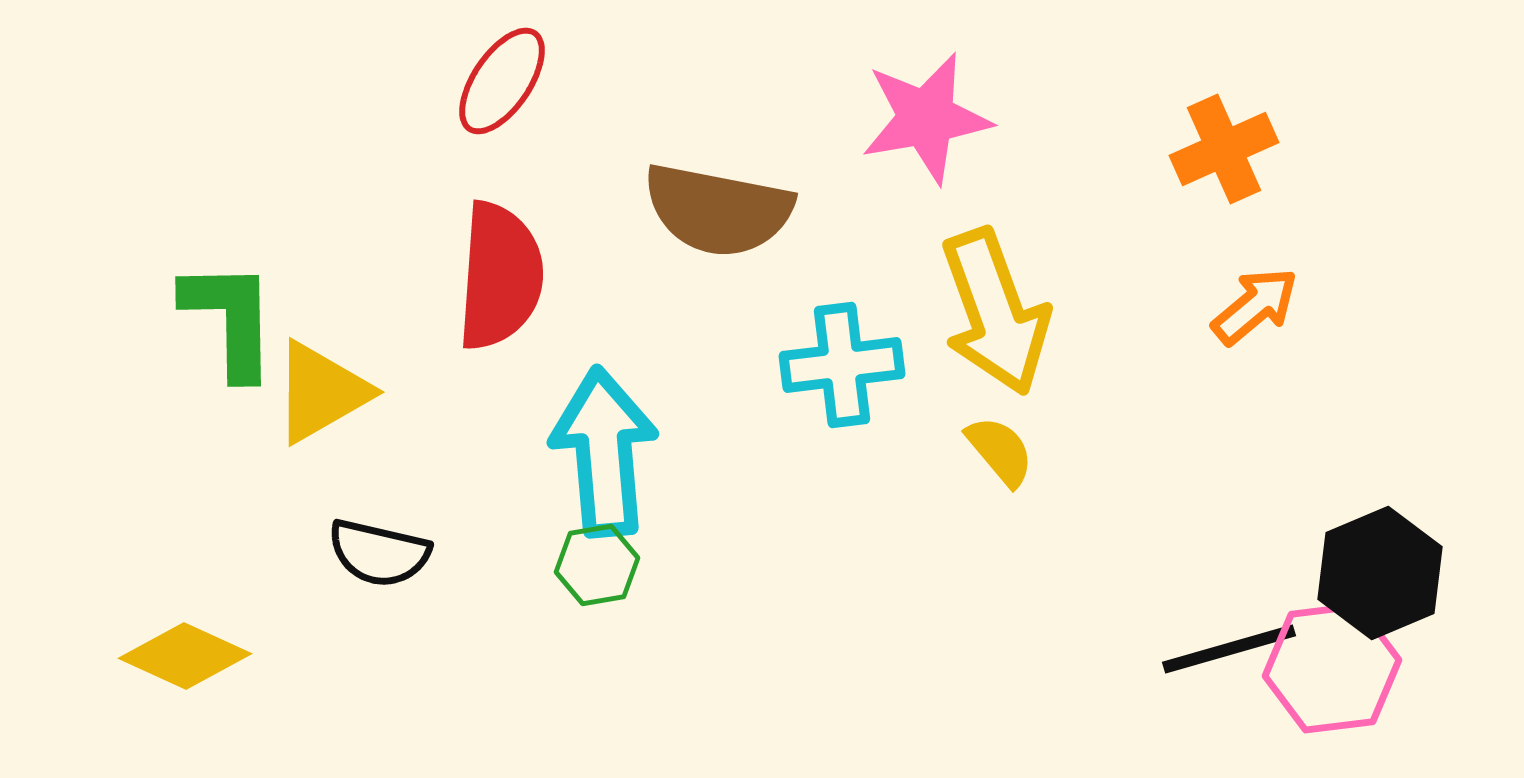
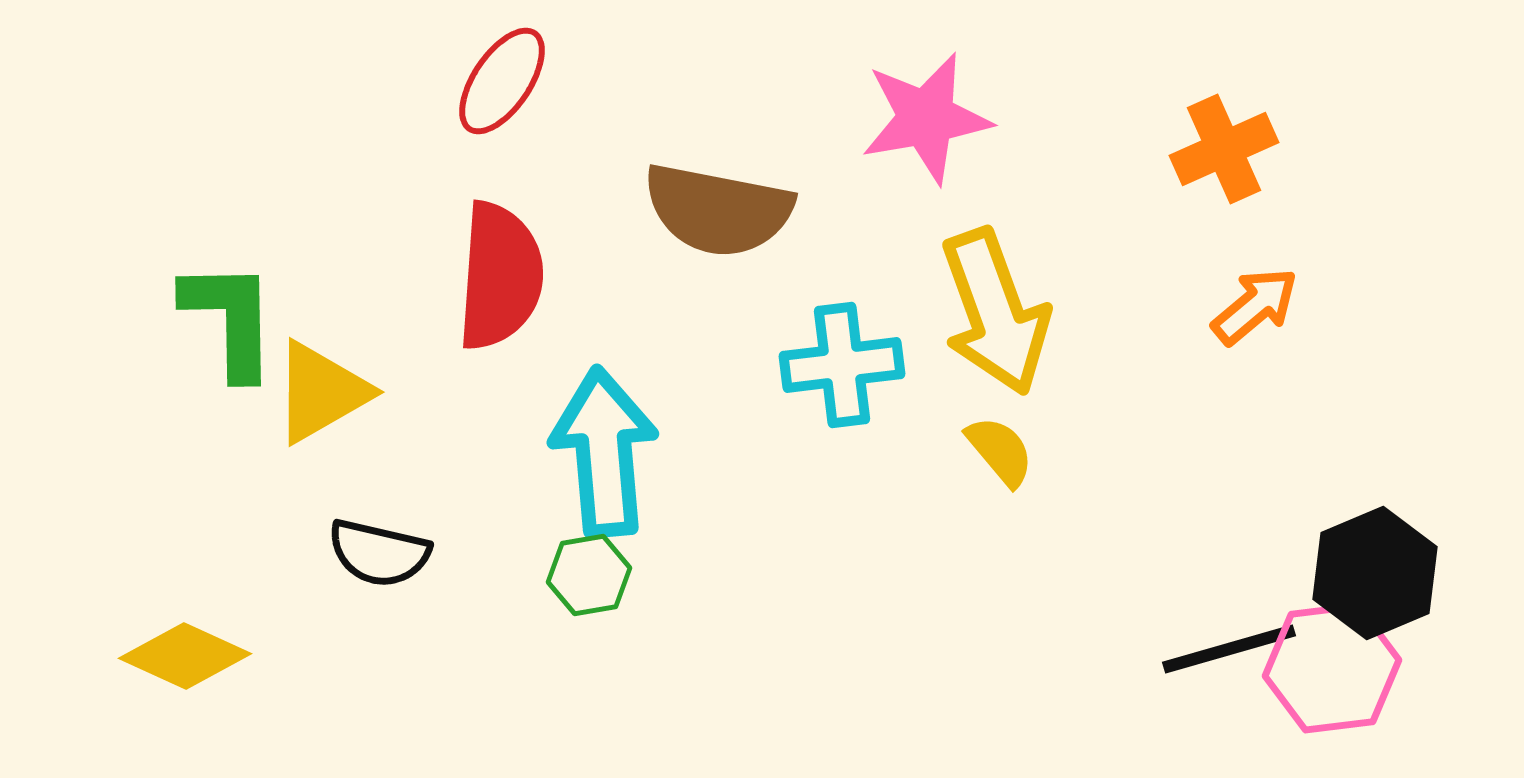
green hexagon: moved 8 px left, 10 px down
black hexagon: moved 5 px left
